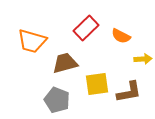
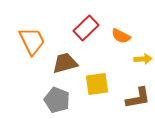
orange trapezoid: rotated 132 degrees counterclockwise
brown L-shape: moved 9 px right, 6 px down
